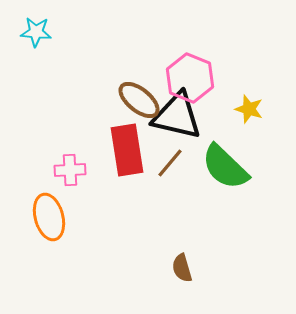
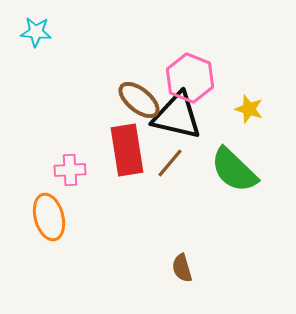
green semicircle: moved 9 px right, 3 px down
